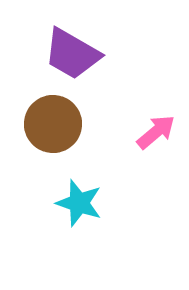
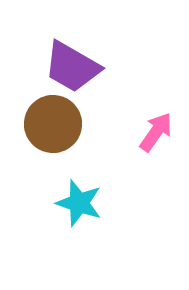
purple trapezoid: moved 13 px down
pink arrow: rotated 15 degrees counterclockwise
